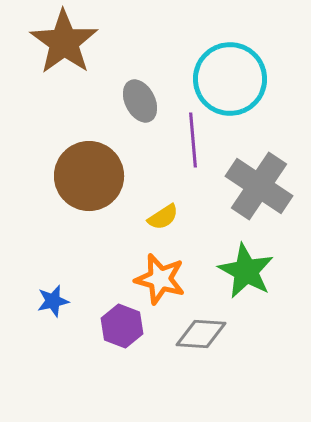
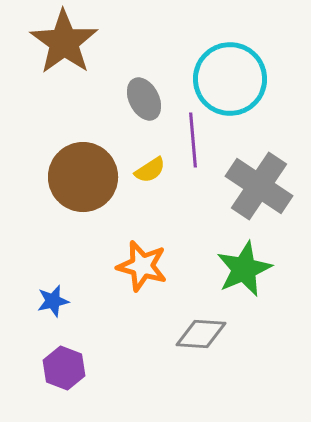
gray ellipse: moved 4 px right, 2 px up
brown circle: moved 6 px left, 1 px down
yellow semicircle: moved 13 px left, 47 px up
green star: moved 2 px left, 2 px up; rotated 20 degrees clockwise
orange star: moved 18 px left, 13 px up
purple hexagon: moved 58 px left, 42 px down
